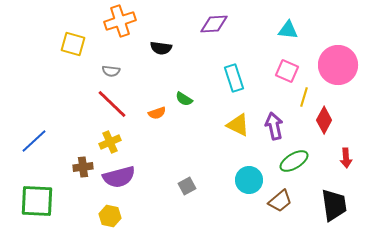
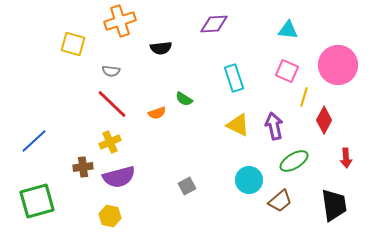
black semicircle: rotated 15 degrees counterclockwise
green square: rotated 18 degrees counterclockwise
